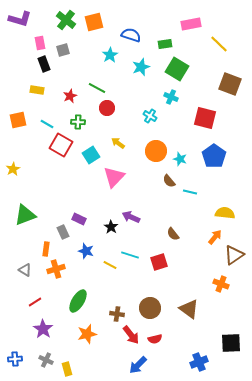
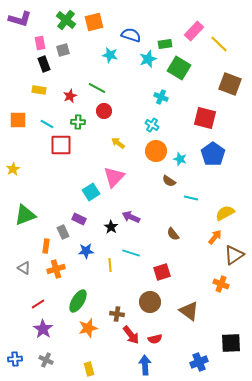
pink rectangle at (191, 24): moved 3 px right, 7 px down; rotated 36 degrees counterclockwise
cyan star at (110, 55): rotated 28 degrees counterclockwise
cyan star at (141, 67): moved 7 px right, 8 px up
green square at (177, 69): moved 2 px right, 1 px up
yellow rectangle at (37, 90): moved 2 px right
cyan cross at (171, 97): moved 10 px left
red circle at (107, 108): moved 3 px left, 3 px down
cyan cross at (150, 116): moved 2 px right, 9 px down
orange square at (18, 120): rotated 12 degrees clockwise
red square at (61, 145): rotated 30 degrees counterclockwise
cyan square at (91, 155): moved 37 px down
blue pentagon at (214, 156): moved 1 px left, 2 px up
brown semicircle at (169, 181): rotated 16 degrees counterclockwise
cyan line at (190, 192): moved 1 px right, 6 px down
yellow semicircle at (225, 213): rotated 36 degrees counterclockwise
orange rectangle at (46, 249): moved 3 px up
blue star at (86, 251): rotated 21 degrees counterclockwise
cyan line at (130, 255): moved 1 px right, 2 px up
red square at (159, 262): moved 3 px right, 10 px down
yellow line at (110, 265): rotated 56 degrees clockwise
gray triangle at (25, 270): moved 1 px left, 2 px up
red line at (35, 302): moved 3 px right, 2 px down
brown circle at (150, 308): moved 6 px up
brown triangle at (189, 309): moved 2 px down
orange star at (87, 334): moved 1 px right, 6 px up
blue arrow at (138, 365): moved 7 px right; rotated 132 degrees clockwise
yellow rectangle at (67, 369): moved 22 px right
